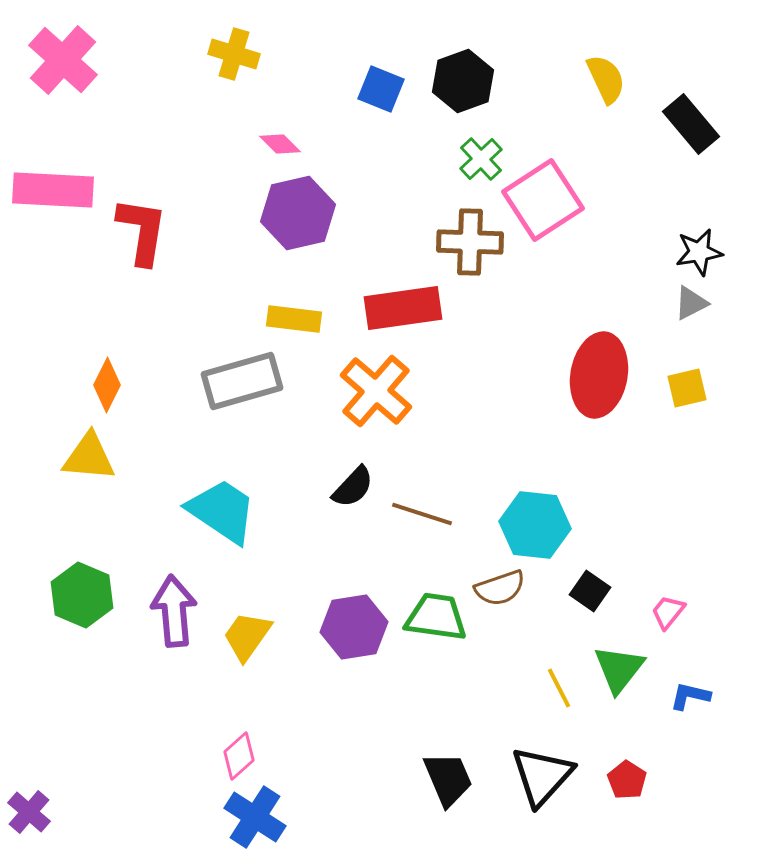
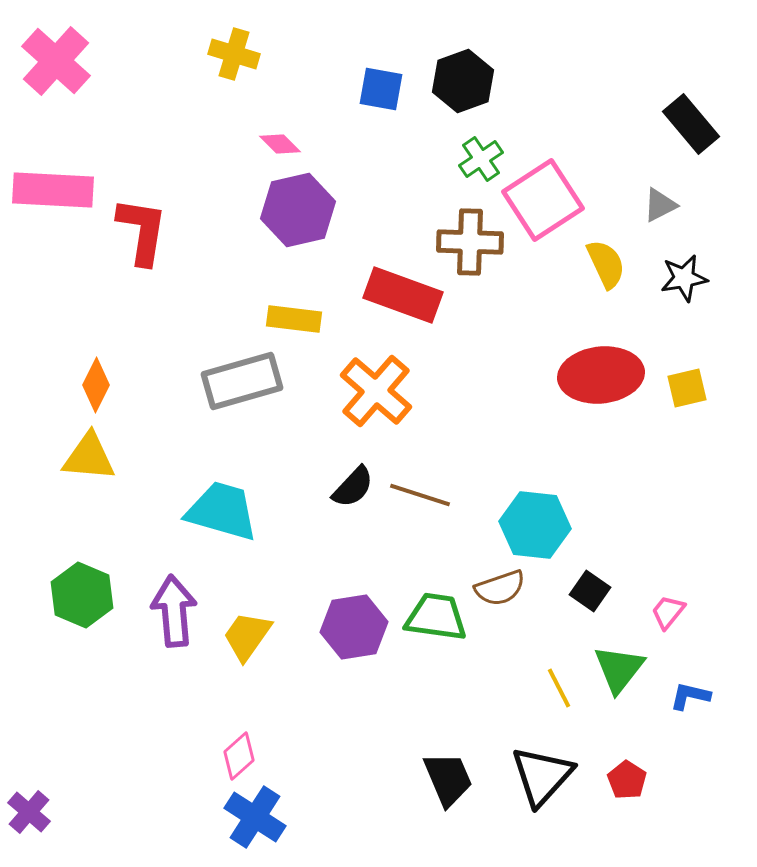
pink cross at (63, 60): moved 7 px left, 1 px down
yellow semicircle at (606, 79): moved 185 px down
blue square at (381, 89): rotated 12 degrees counterclockwise
green cross at (481, 159): rotated 9 degrees clockwise
purple hexagon at (298, 213): moved 3 px up
black star at (699, 252): moved 15 px left, 26 px down
gray triangle at (691, 303): moved 31 px left, 98 px up
red rectangle at (403, 308): moved 13 px up; rotated 28 degrees clockwise
red ellipse at (599, 375): moved 2 px right; rotated 74 degrees clockwise
orange diamond at (107, 385): moved 11 px left
cyan trapezoid at (222, 511): rotated 18 degrees counterclockwise
brown line at (422, 514): moved 2 px left, 19 px up
